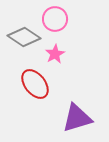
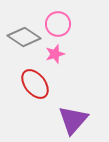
pink circle: moved 3 px right, 5 px down
pink star: rotated 12 degrees clockwise
purple triangle: moved 4 px left, 2 px down; rotated 32 degrees counterclockwise
